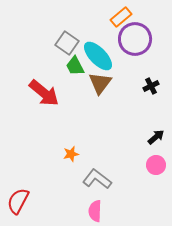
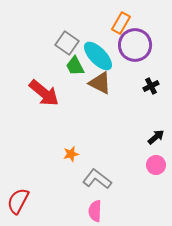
orange rectangle: moved 6 px down; rotated 20 degrees counterclockwise
purple circle: moved 6 px down
brown triangle: rotated 40 degrees counterclockwise
